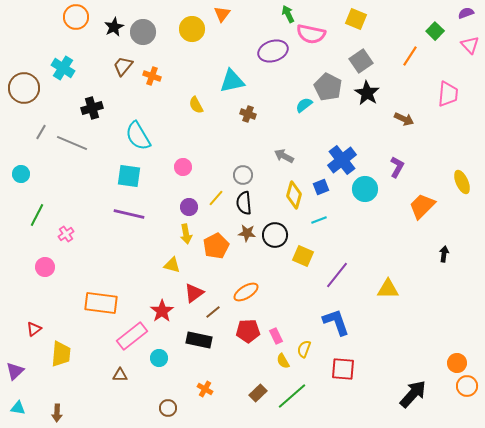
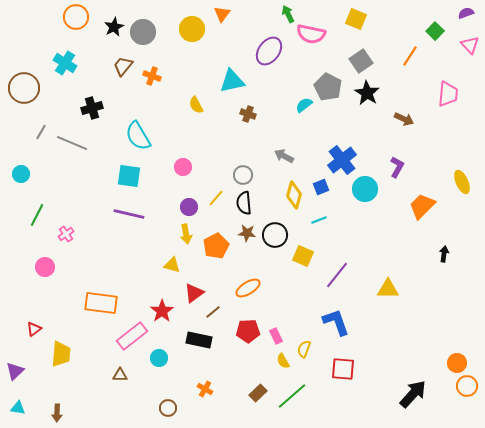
purple ellipse at (273, 51): moved 4 px left; rotated 36 degrees counterclockwise
cyan cross at (63, 68): moved 2 px right, 5 px up
orange ellipse at (246, 292): moved 2 px right, 4 px up
